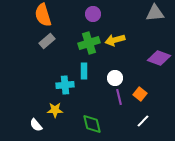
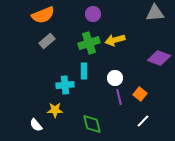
orange semicircle: rotated 95 degrees counterclockwise
